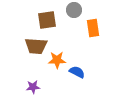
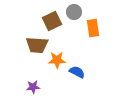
gray circle: moved 2 px down
brown square: moved 5 px right, 1 px down; rotated 18 degrees counterclockwise
brown trapezoid: moved 1 px right, 1 px up
